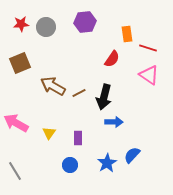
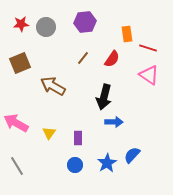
brown line: moved 4 px right, 35 px up; rotated 24 degrees counterclockwise
blue circle: moved 5 px right
gray line: moved 2 px right, 5 px up
